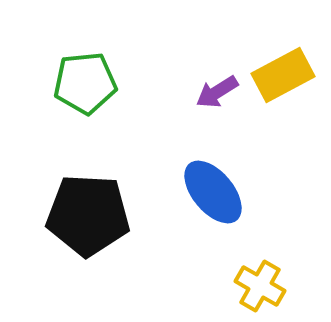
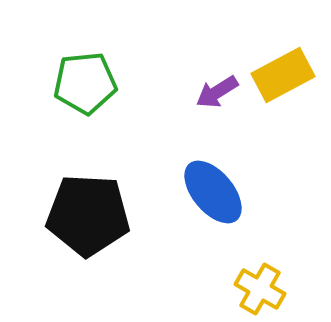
yellow cross: moved 3 px down
